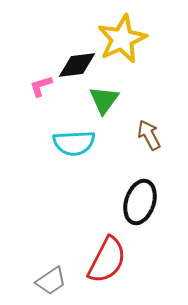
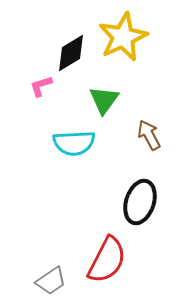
yellow star: moved 1 px right, 2 px up
black diamond: moved 6 px left, 12 px up; rotated 24 degrees counterclockwise
